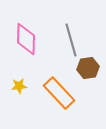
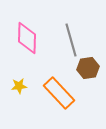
pink diamond: moved 1 px right, 1 px up
